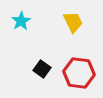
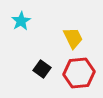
yellow trapezoid: moved 16 px down
red hexagon: rotated 12 degrees counterclockwise
